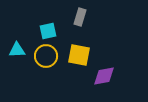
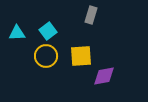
gray rectangle: moved 11 px right, 2 px up
cyan square: rotated 24 degrees counterclockwise
cyan triangle: moved 17 px up
yellow square: moved 2 px right, 1 px down; rotated 15 degrees counterclockwise
